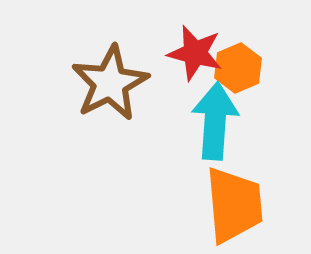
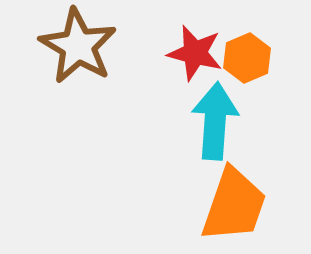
orange hexagon: moved 9 px right, 10 px up
brown star: moved 32 px left, 37 px up; rotated 14 degrees counterclockwise
orange trapezoid: rotated 24 degrees clockwise
